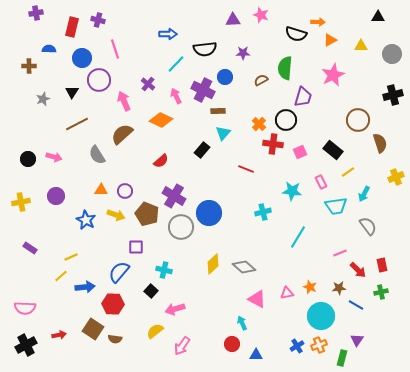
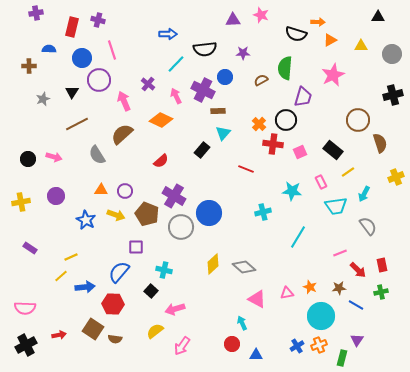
pink line at (115, 49): moved 3 px left, 1 px down
